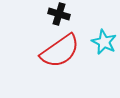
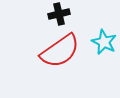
black cross: rotated 30 degrees counterclockwise
